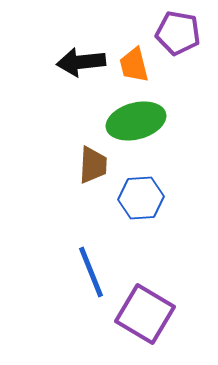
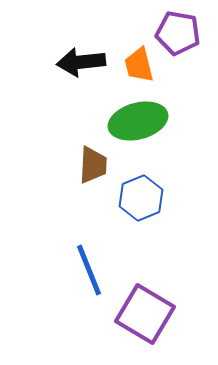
orange trapezoid: moved 5 px right
green ellipse: moved 2 px right
blue hexagon: rotated 18 degrees counterclockwise
blue line: moved 2 px left, 2 px up
